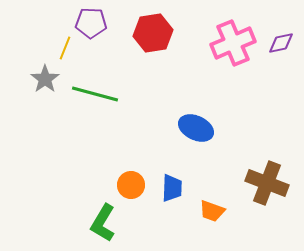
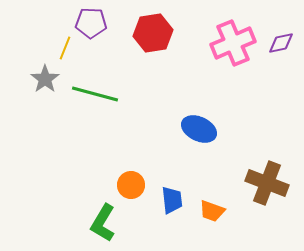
blue ellipse: moved 3 px right, 1 px down
blue trapezoid: moved 12 px down; rotated 8 degrees counterclockwise
